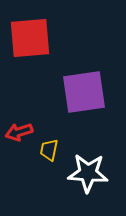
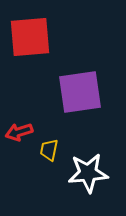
red square: moved 1 px up
purple square: moved 4 px left
white star: rotated 9 degrees counterclockwise
